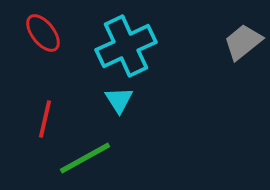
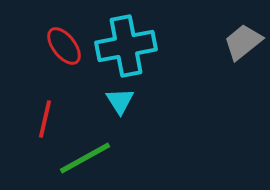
red ellipse: moved 21 px right, 13 px down
cyan cross: rotated 14 degrees clockwise
cyan triangle: moved 1 px right, 1 px down
